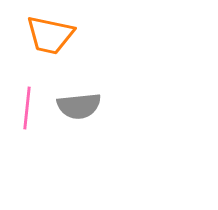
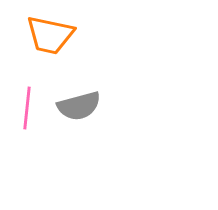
gray semicircle: rotated 9 degrees counterclockwise
